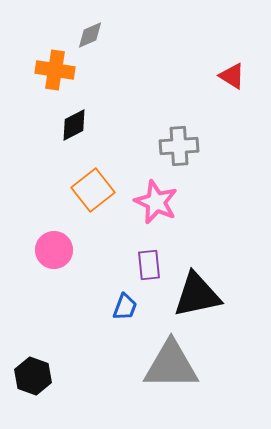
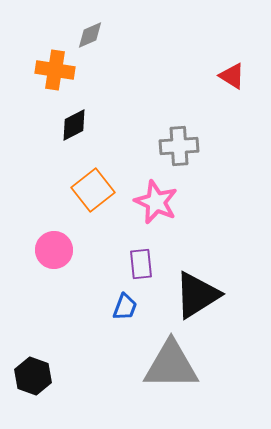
purple rectangle: moved 8 px left, 1 px up
black triangle: rotated 20 degrees counterclockwise
